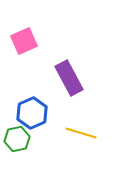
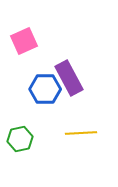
blue hexagon: moved 13 px right, 24 px up; rotated 24 degrees clockwise
yellow line: rotated 20 degrees counterclockwise
green hexagon: moved 3 px right
